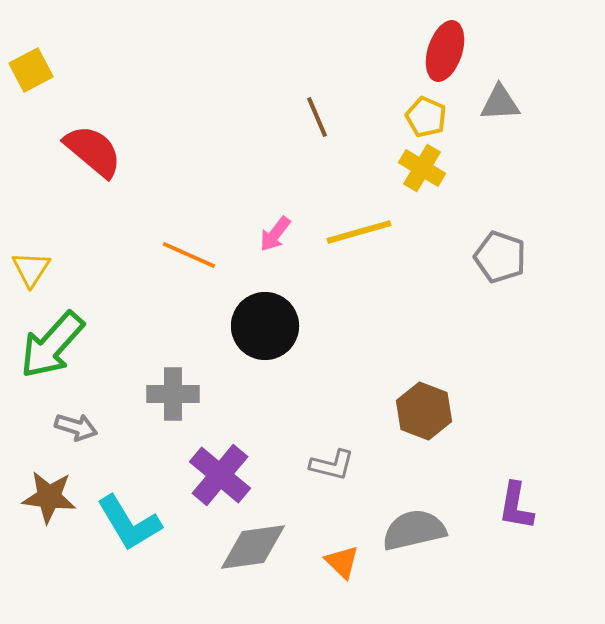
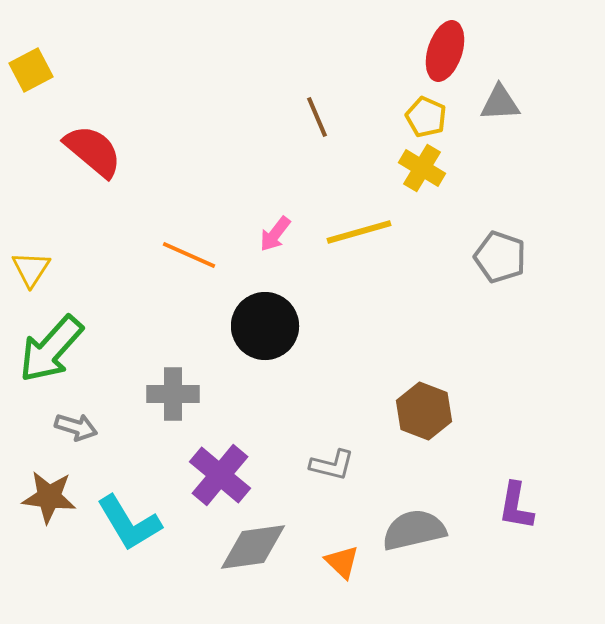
green arrow: moved 1 px left, 4 px down
